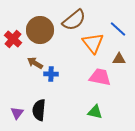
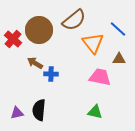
brown circle: moved 1 px left
purple triangle: rotated 40 degrees clockwise
